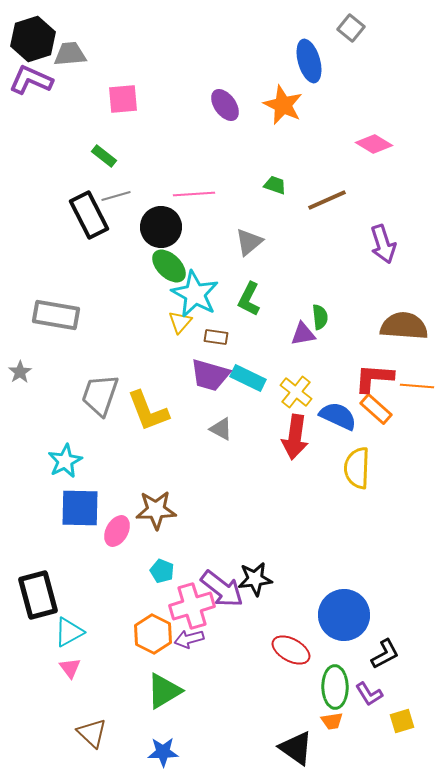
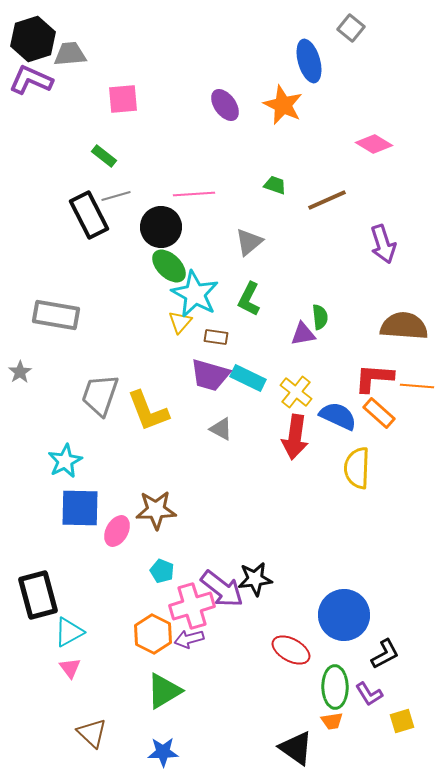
orange rectangle at (376, 409): moved 3 px right, 4 px down
